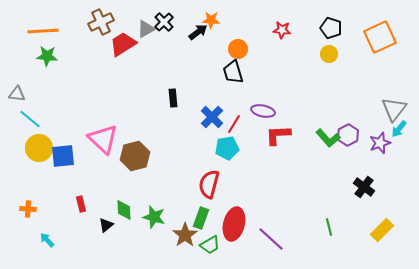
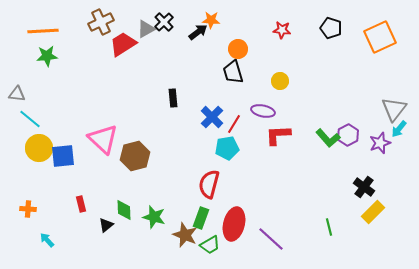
yellow circle at (329, 54): moved 49 px left, 27 px down
green star at (47, 56): rotated 10 degrees counterclockwise
yellow rectangle at (382, 230): moved 9 px left, 18 px up
brown star at (185, 235): rotated 15 degrees counterclockwise
